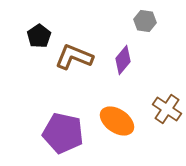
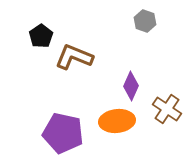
gray hexagon: rotated 10 degrees clockwise
black pentagon: moved 2 px right
purple diamond: moved 8 px right, 26 px down; rotated 16 degrees counterclockwise
orange ellipse: rotated 40 degrees counterclockwise
